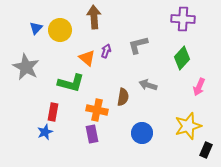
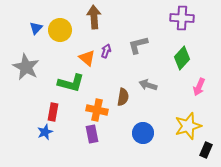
purple cross: moved 1 px left, 1 px up
blue circle: moved 1 px right
